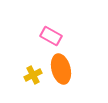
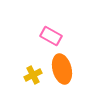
orange ellipse: moved 1 px right
